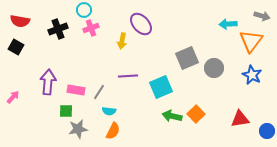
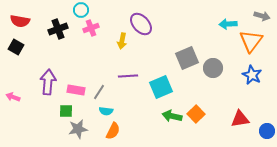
cyan circle: moved 3 px left
gray circle: moved 1 px left
pink arrow: rotated 112 degrees counterclockwise
cyan semicircle: moved 3 px left
